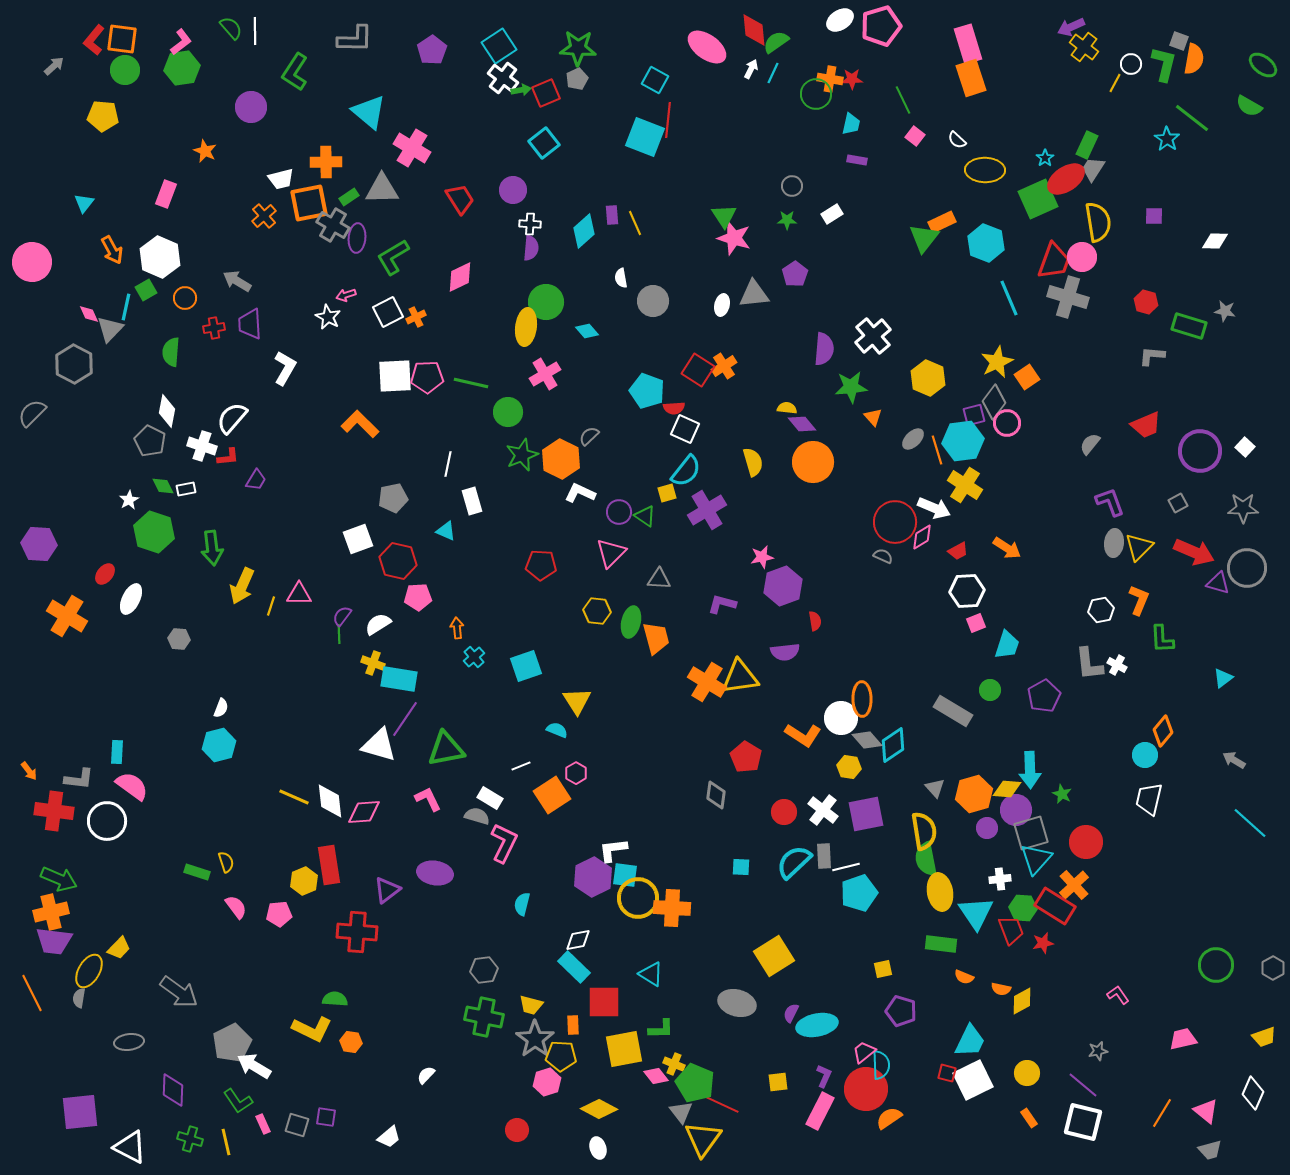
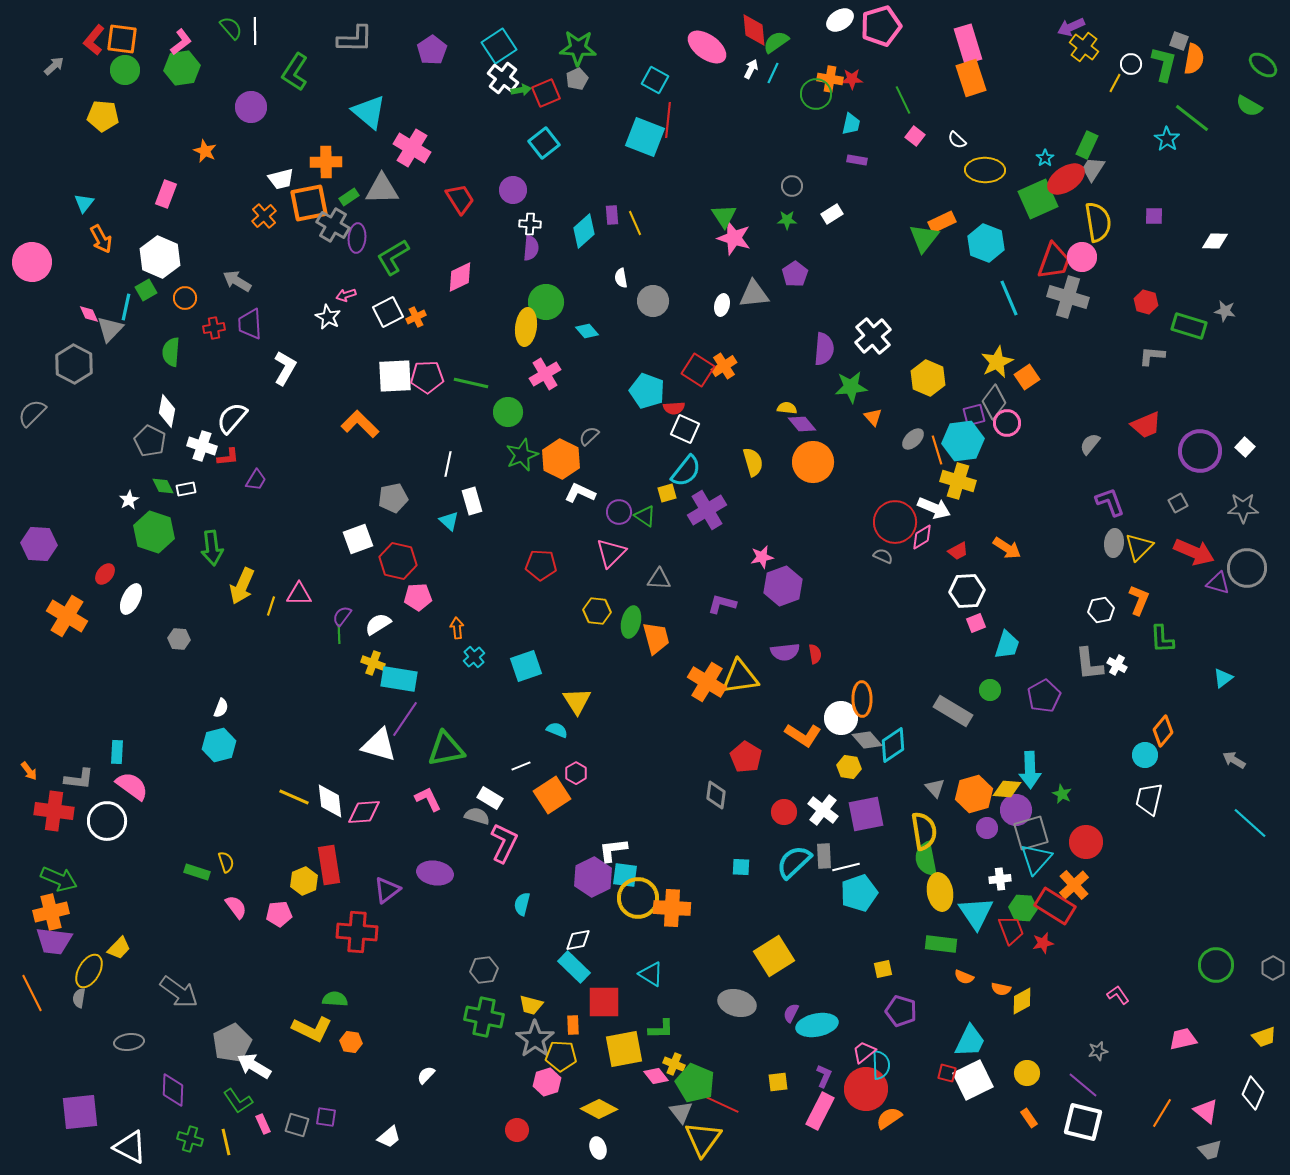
orange arrow at (112, 250): moved 11 px left, 11 px up
yellow cross at (965, 485): moved 7 px left, 4 px up; rotated 16 degrees counterclockwise
cyan triangle at (446, 531): moved 3 px right, 10 px up; rotated 20 degrees clockwise
red semicircle at (815, 621): moved 33 px down
